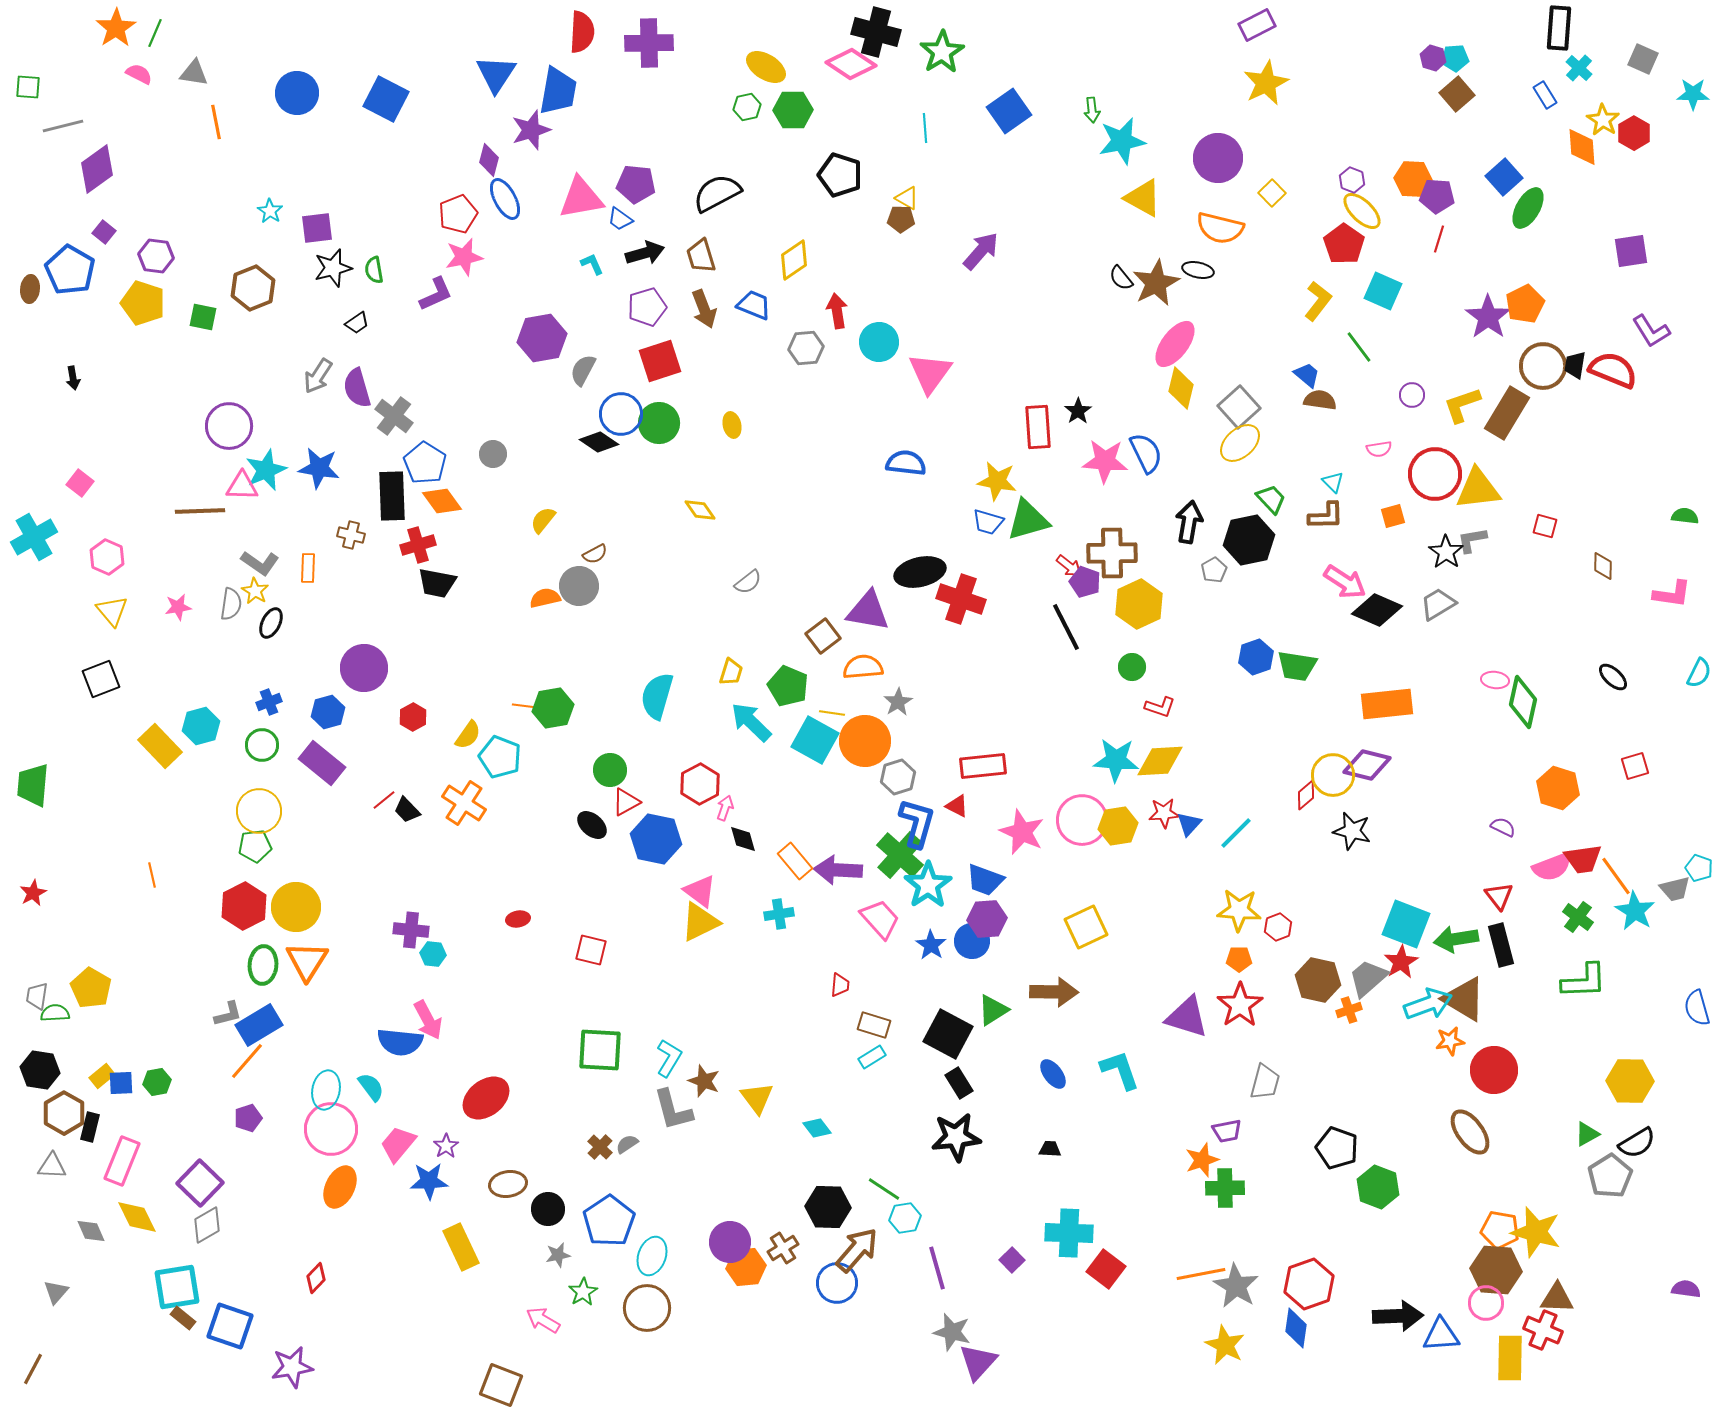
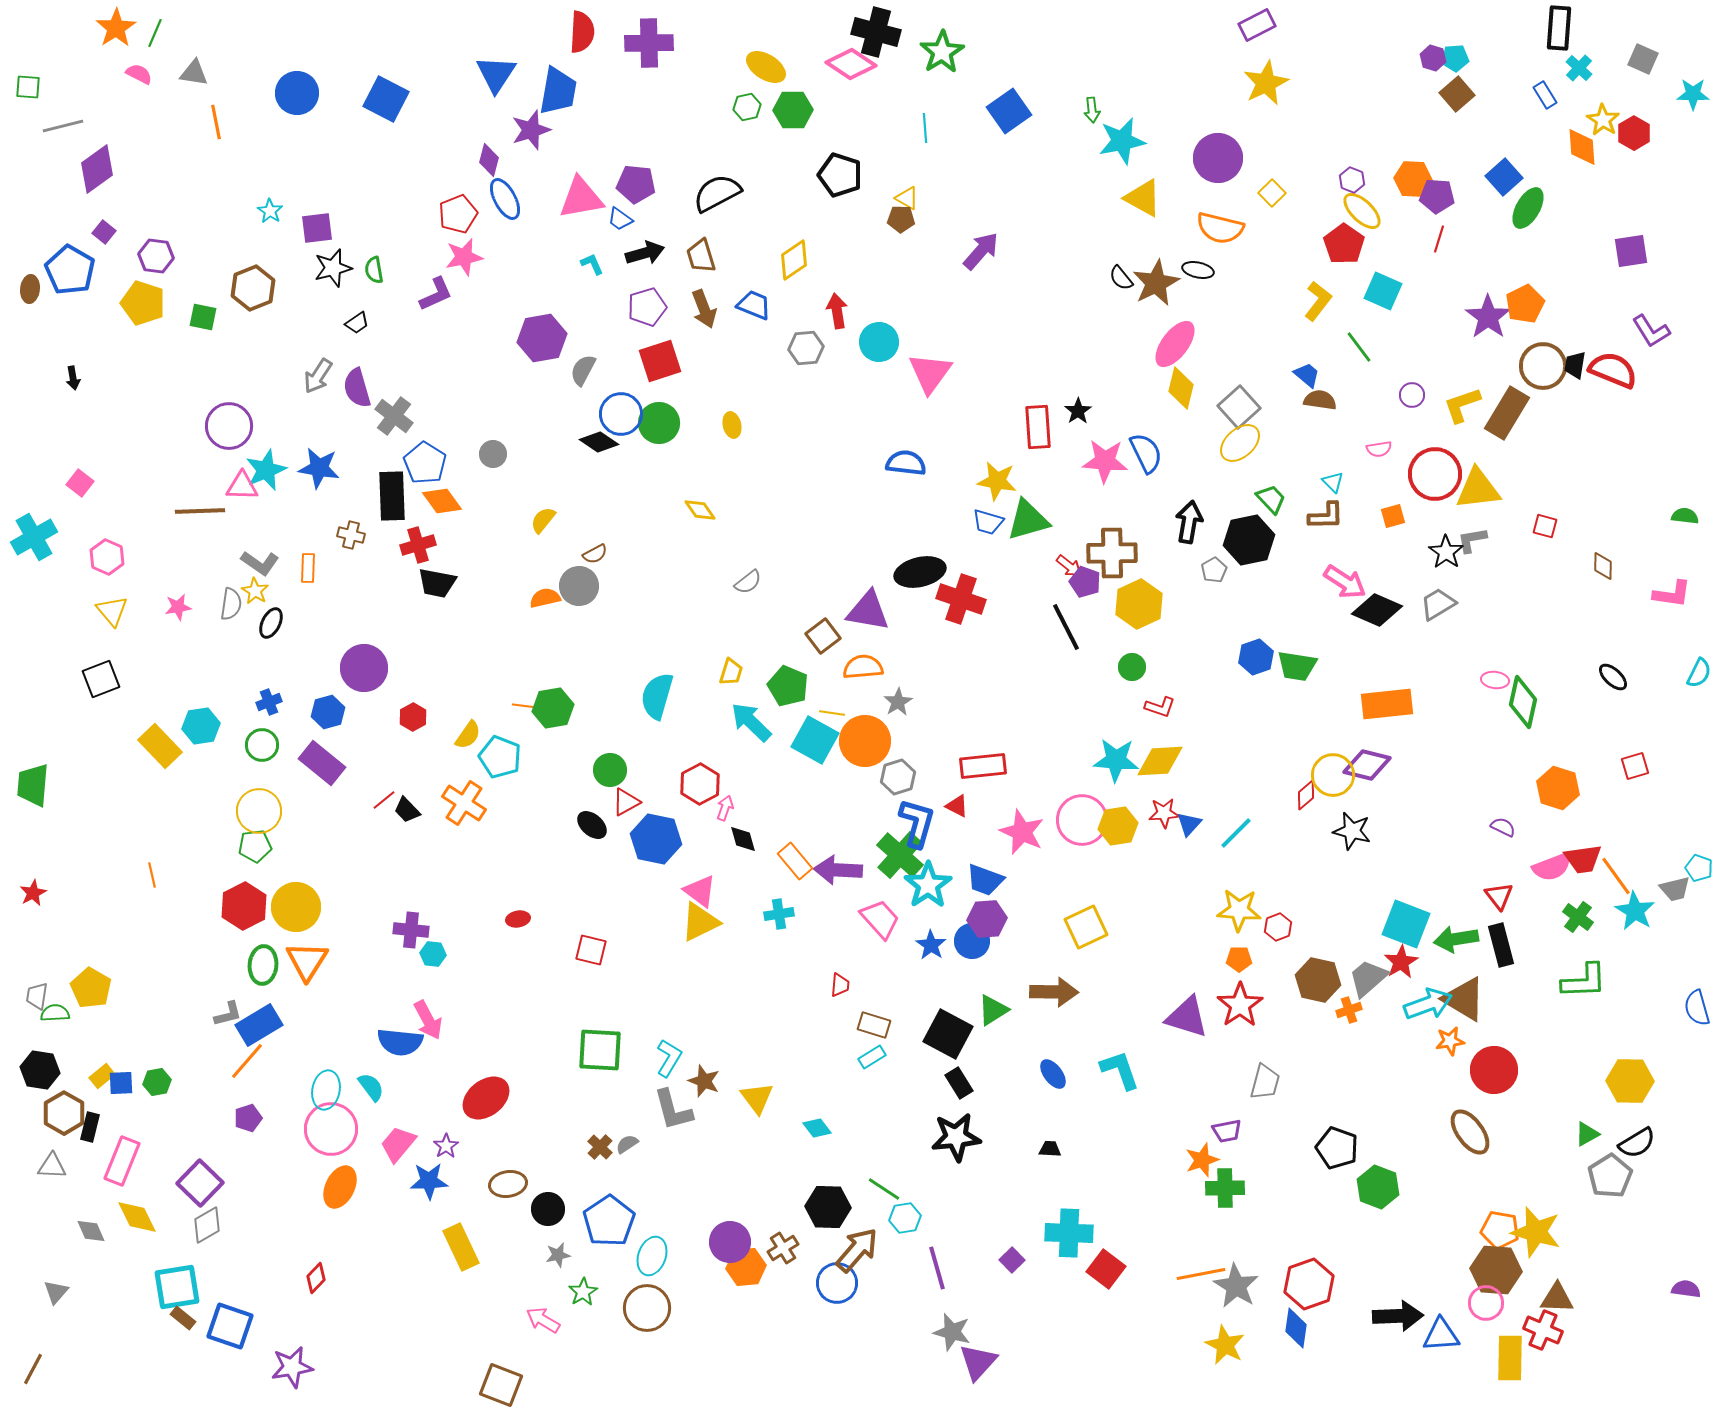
cyan hexagon at (201, 726): rotated 6 degrees clockwise
